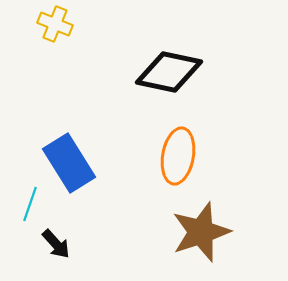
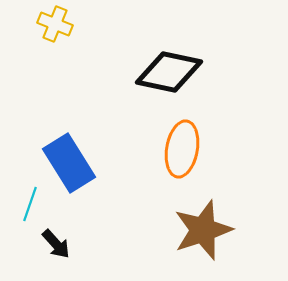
orange ellipse: moved 4 px right, 7 px up
brown star: moved 2 px right, 2 px up
